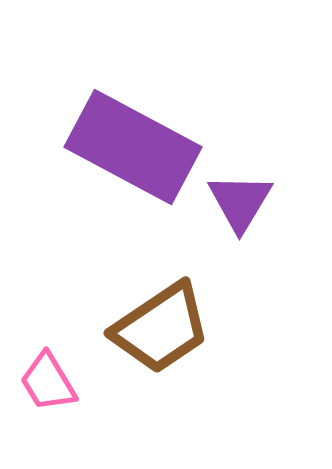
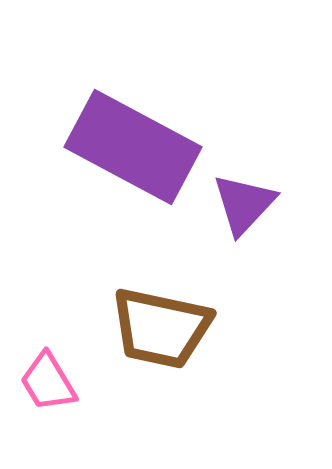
purple triangle: moved 4 px right, 2 px down; rotated 12 degrees clockwise
brown trapezoid: rotated 46 degrees clockwise
